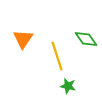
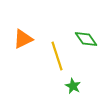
orange triangle: rotated 30 degrees clockwise
green star: moved 5 px right; rotated 14 degrees clockwise
